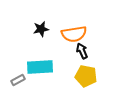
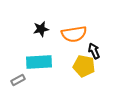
black arrow: moved 12 px right
cyan rectangle: moved 1 px left, 5 px up
yellow pentagon: moved 2 px left, 10 px up
